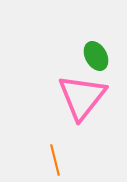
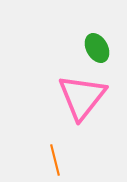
green ellipse: moved 1 px right, 8 px up
